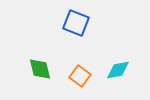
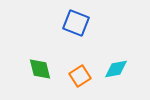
cyan diamond: moved 2 px left, 1 px up
orange square: rotated 20 degrees clockwise
